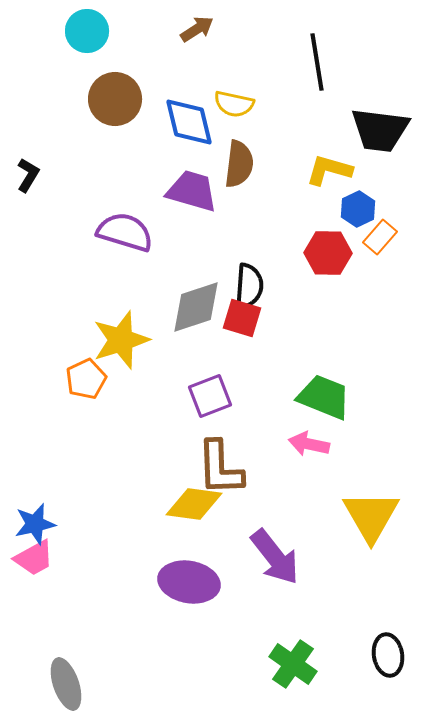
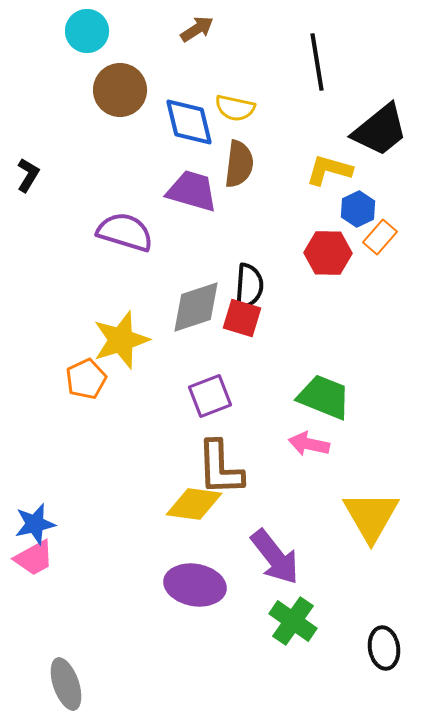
brown circle: moved 5 px right, 9 px up
yellow semicircle: moved 1 px right, 4 px down
black trapezoid: rotated 46 degrees counterclockwise
purple ellipse: moved 6 px right, 3 px down
black ellipse: moved 4 px left, 7 px up
green cross: moved 43 px up
